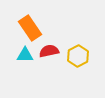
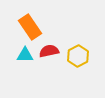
orange rectangle: moved 1 px up
